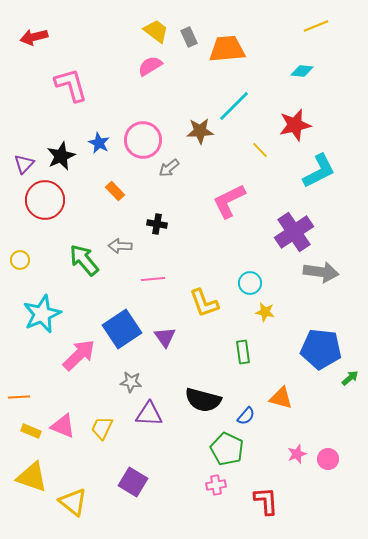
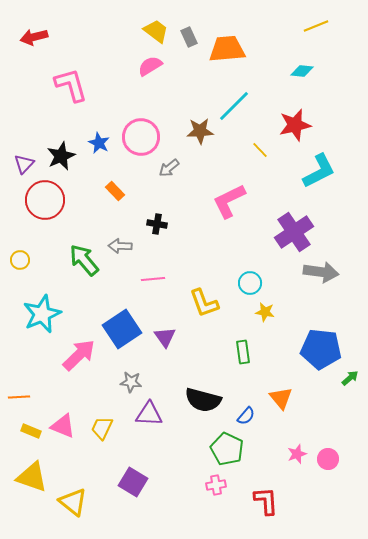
pink circle at (143, 140): moved 2 px left, 3 px up
orange triangle at (281, 398): rotated 35 degrees clockwise
